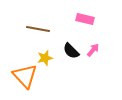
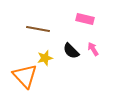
pink arrow: moved 1 px up; rotated 72 degrees counterclockwise
